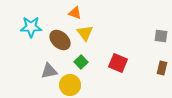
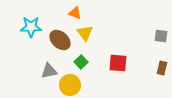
red square: rotated 18 degrees counterclockwise
